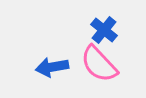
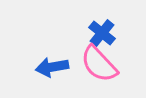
blue cross: moved 2 px left, 3 px down
